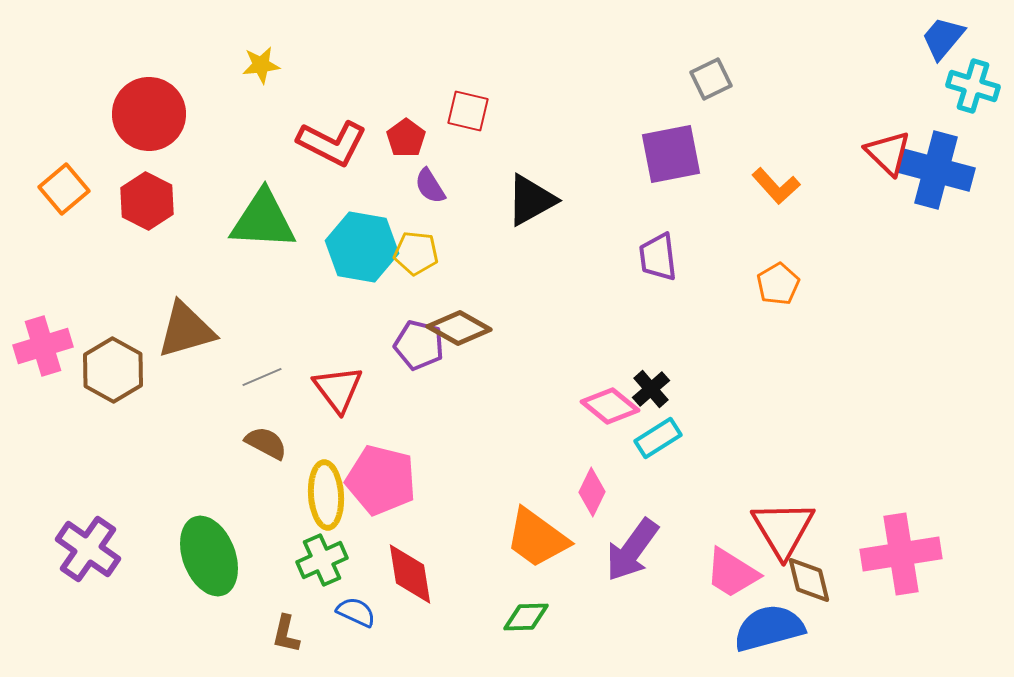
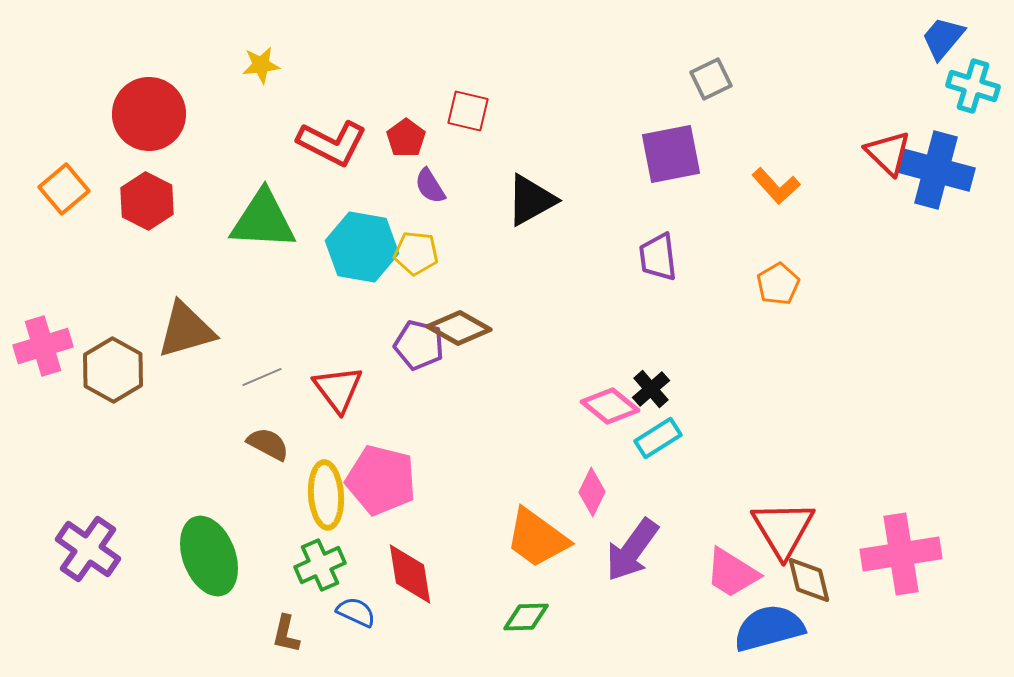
brown semicircle at (266, 443): moved 2 px right, 1 px down
green cross at (322, 560): moved 2 px left, 5 px down
